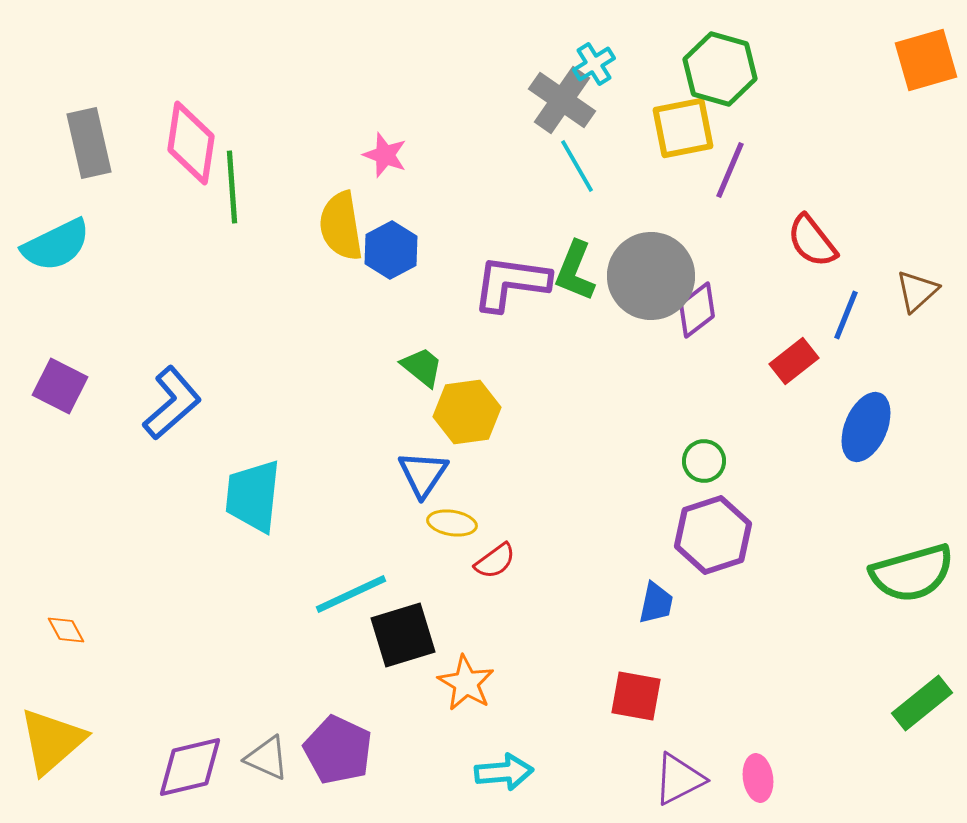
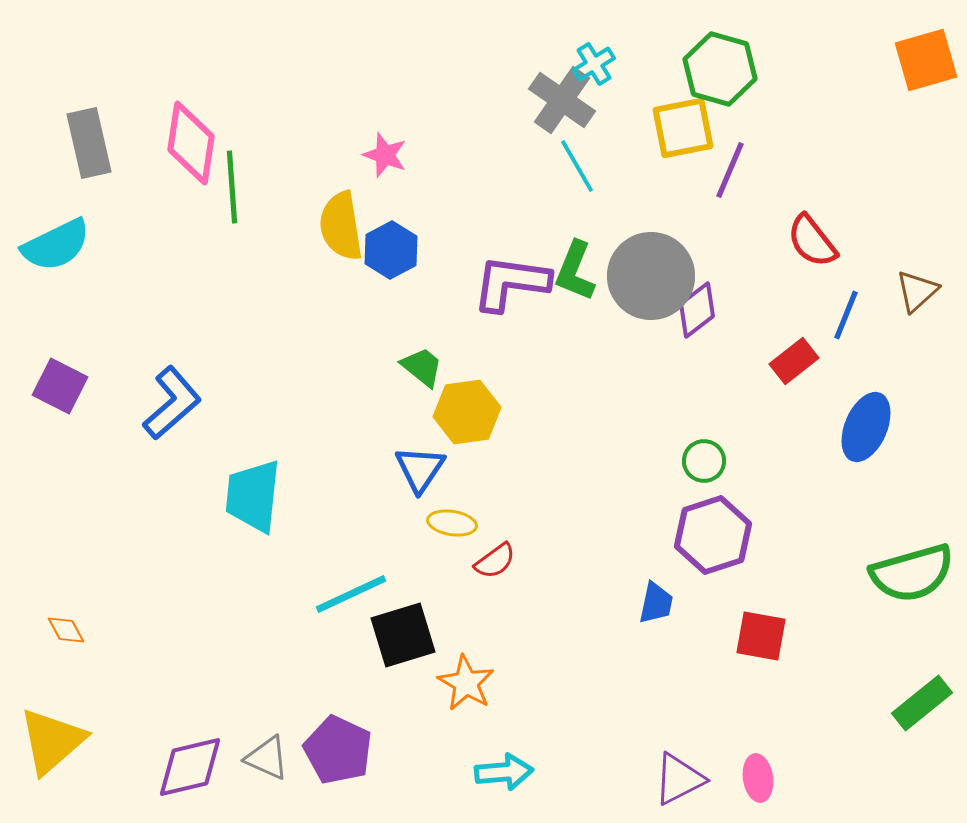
blue triangle at (423, 474): moved 3 px left, 5 px up
red square at (636, 696): moved 125 px right, 60 px up
